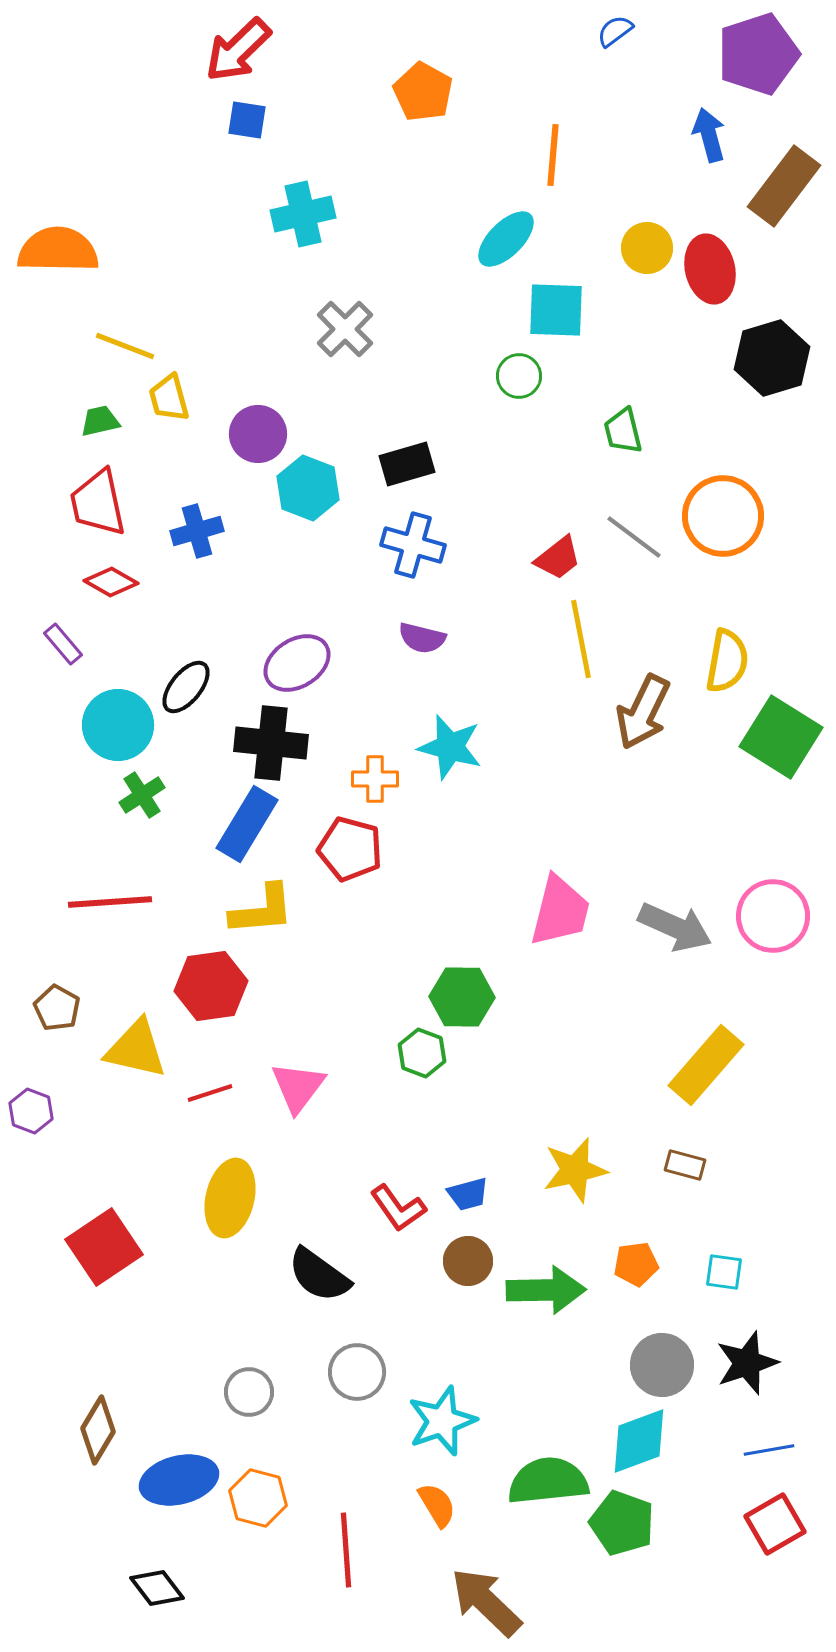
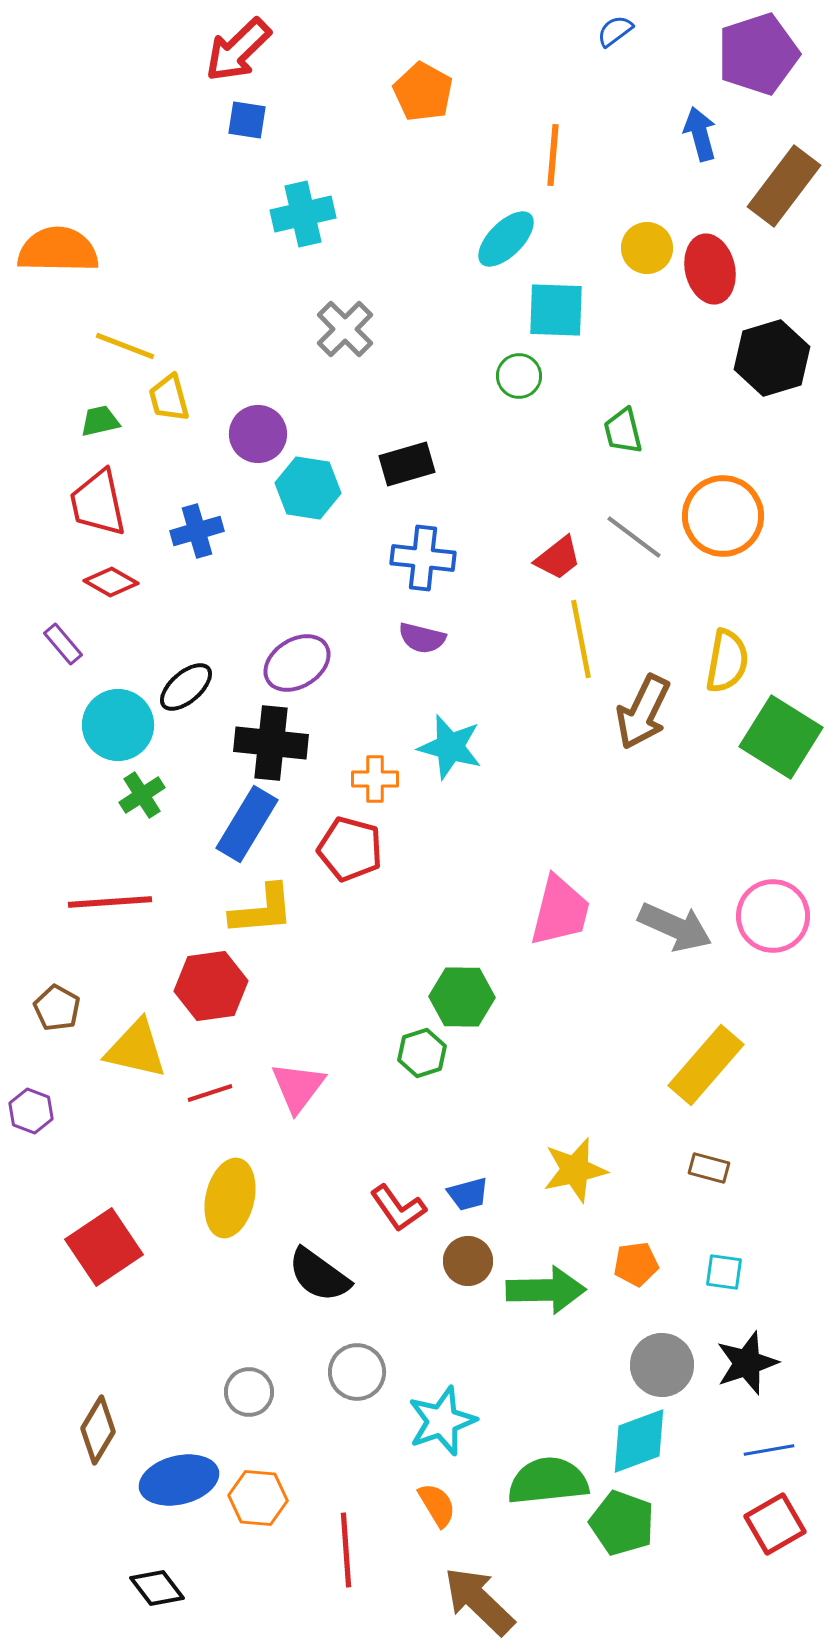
blue arrow at (709, 135): moved 9 px left, 1 px up
cyan hexagon at (308, 488): rotated 12 degrees counterclockwise
blue cross at (413, 545): moved 10 px right, 13 px down; rotated 10 degrees counterclockwise
black ellipse at (186, 687): rotated 10 degrees clockwise
green hexagon at (422, 1053): rotated 21 degrees clockwise
brown rectangle at (685, 1165): moved 24 px right, 3 px down
orange hexagon at (258, 1498): rotated 10 degrees counterclockwise
brown arrow at (486, 1602): moved 7 px left, 1 px up
